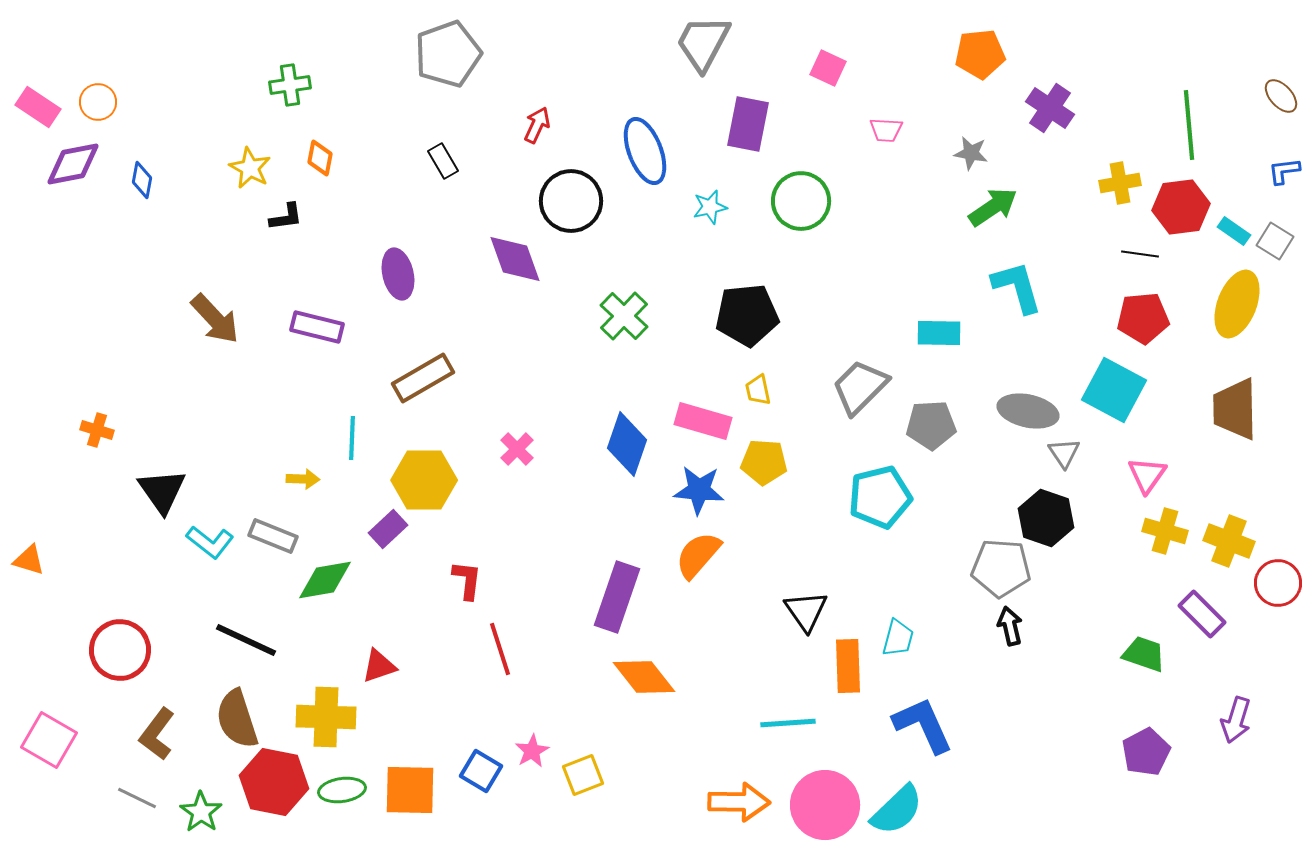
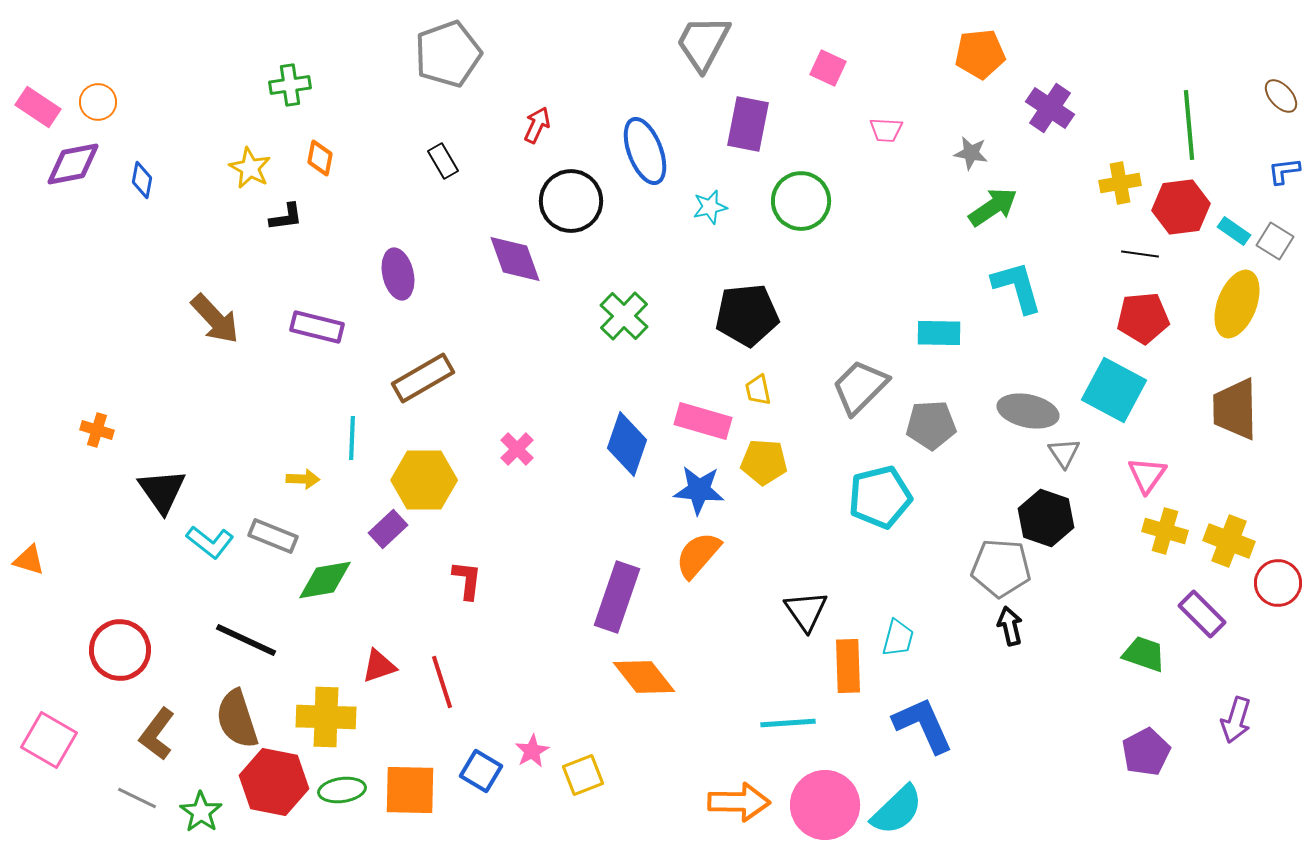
red line at (500, 649): moved 58 px left, 33 px down
